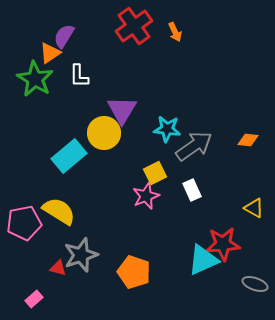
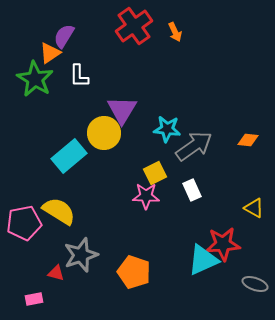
pink star: rotated 24 degrees clockwise
red triangle: moved 2 px left, 5 px down
pink rectangle: rotated 30 degrees clockwise
